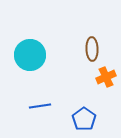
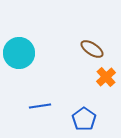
brown ellipse: rotated 55 degrees counterclockwise
cyan circle: moved 11 px left, 2 px up
orange cross: rotated 18 degrees counterclockwise
